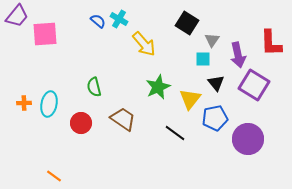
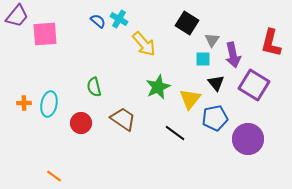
red L-shape: rotated 16 degrees clockwise
purple arrow: moved 5 px left
